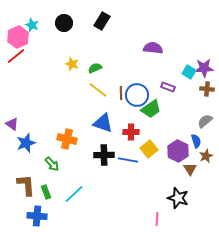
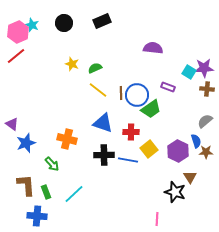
black rectangle: rotated 36 degrees clockwise
pink hexagon: moved 5 px up
brown star: moved 4 px up; rotated 24 degrees clockwise
brown triangle: moved 8 px down
black star: moved 3 px left, 6 px up
